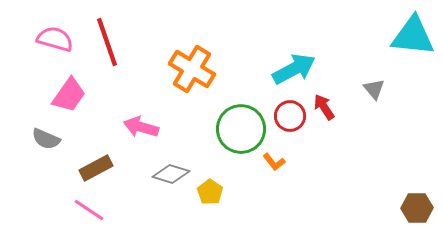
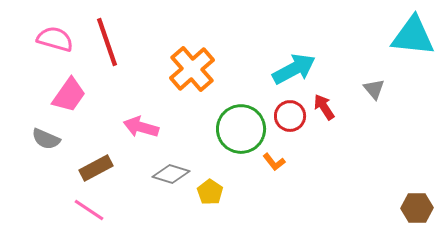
orange cross: rotated 18 degrees clockwise
